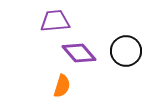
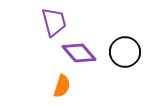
purple trapezoid: moved 1 px left, 1 px down; rotated 80 degrees clockwise
black circle: moved 1 px left, 1 px down
